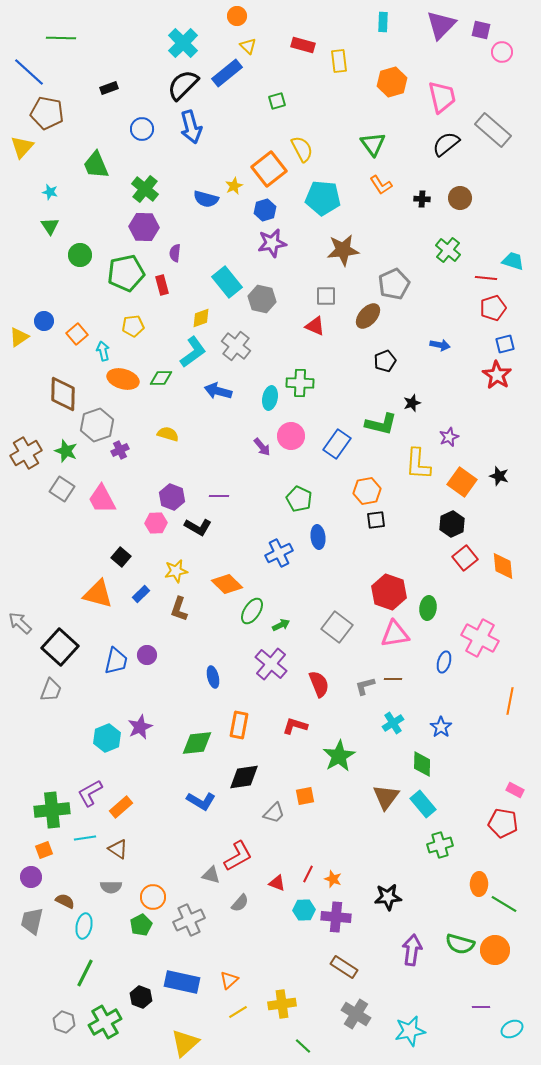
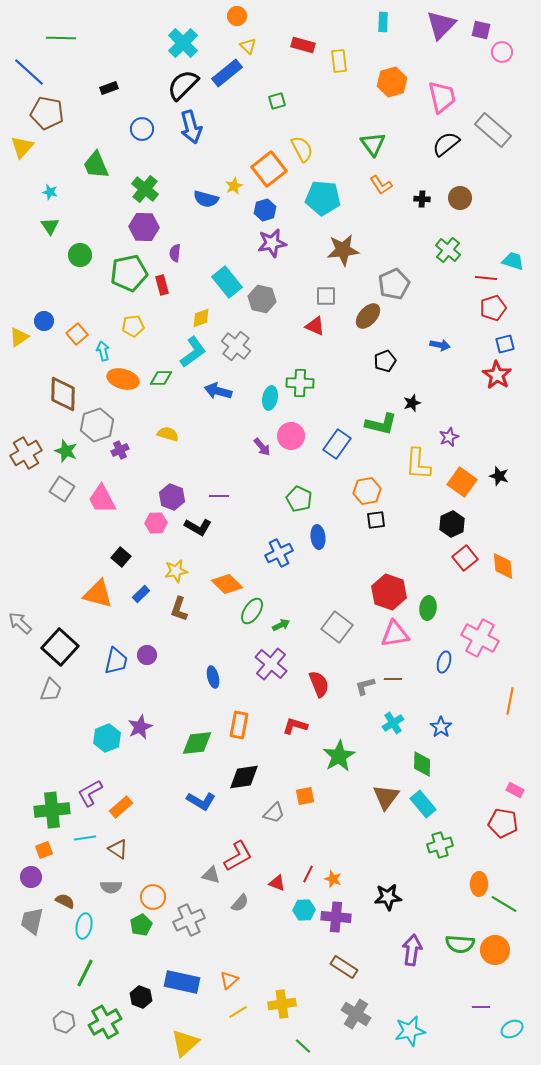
green pentagon at (126, 273): moved 3 px right
green semicircle at (460, 944): rotated 12 degrees counterclockwise
